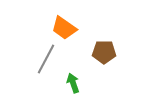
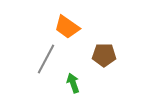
orange trapezoid: moved 3 px right, 1 px up
brown pentagon: moved 3 px down
